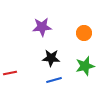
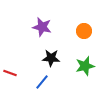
purple star: rotated 18 degrees clockwise
orange circle: moved 2 px up
red line: rotated 32 degrees clockwise
blue line: moved 12 px left, 2 px down; rotated 35 degrees counterclockwise
